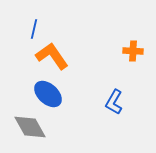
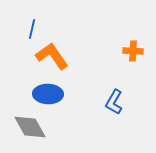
blue line: moved 2 px left
blue ellipse: rotated 40 degrees counterclockwise
